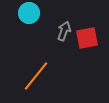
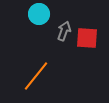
cyan circle: moved 10 px right, 1 px down
red square: rotated 15 degrees clockwise
